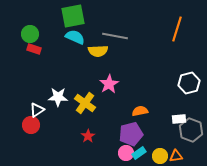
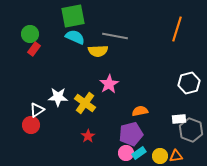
red rectangle: rotated 72 degrees counterclockwise
